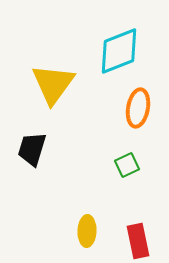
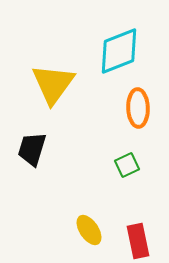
orange ellipse: rotated 12 degrees counterclockwise
yellow ellipse: moved 2 px right, 1 px up; rotated 36 degrees counterclockwise
